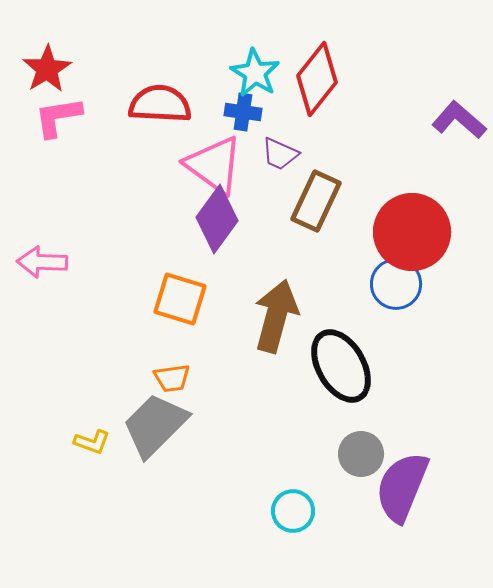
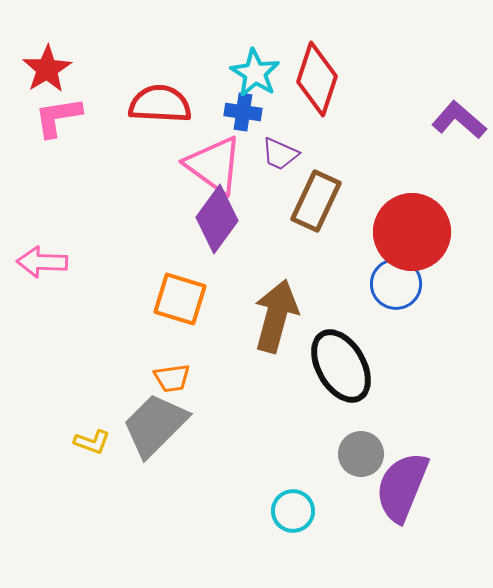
red diamond: rotated 20 degrees counterclockwise
